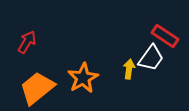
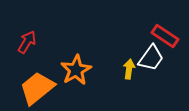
orange star: moved 7 px left, 8 px up
